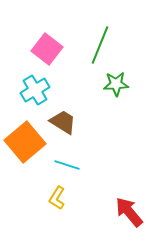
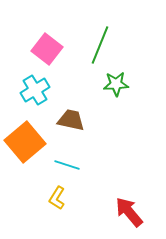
brown trapezoid: moved 8 px right, 2 px up; rotated 20 degrees counterclockwise
